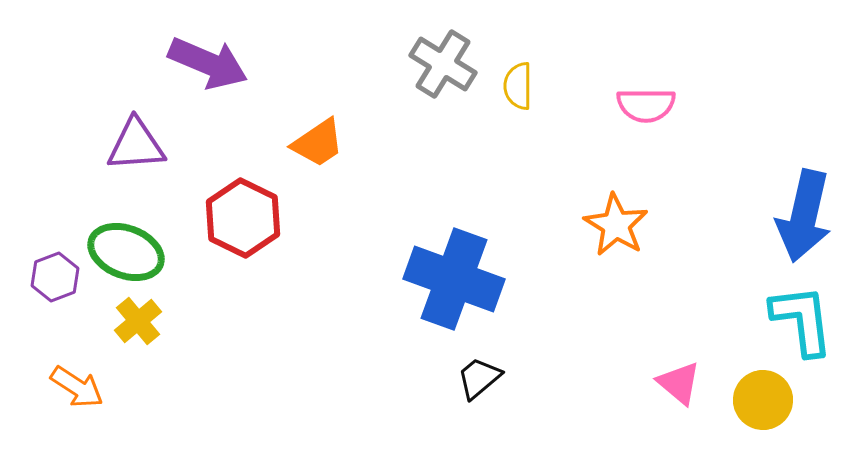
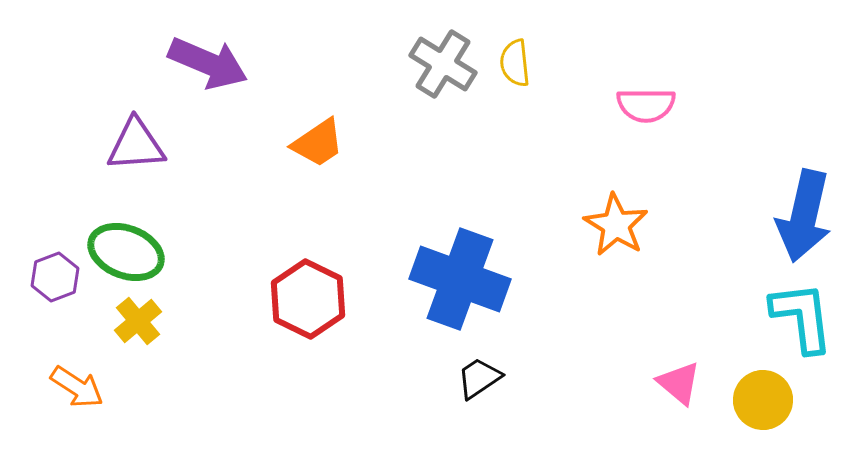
yellow semicircle: moved 3 px left, 23 px up; rotated 6 degrees counterclockwise
red hexagon: moved 65 px right, 81 px down
blue cross: moved 6 px right
cyan L-shape: moved 3 px up
black trapezoid: rotated 6 degrees clockwise
